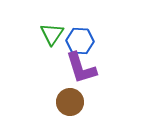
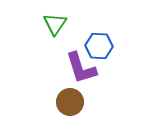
green triangle: moved 3 px right, 10 px up
blue hexagon: moved 19 px right, 5 px down
